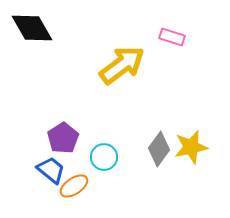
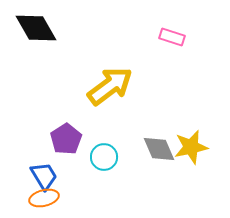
black diamond: moved 4 px right
yellow arrow: moved 12 px left, 21 px down
purple pentagon: moved 3 px right, 1 px down
gray diamond: rotated 60 degrees counterclockwise
blue trapezoid: moved 7 px left, 6 px down; rotated 20 degrees clockwise
orange ellipse: moved 30 px left, 12 px down; rotated 20 degrees clockwise
